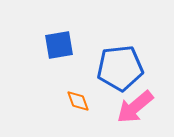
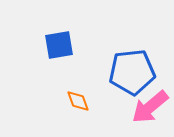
blue pentagon: moved 12 px right, 4 px down
pink arrow: moved 15 px right
